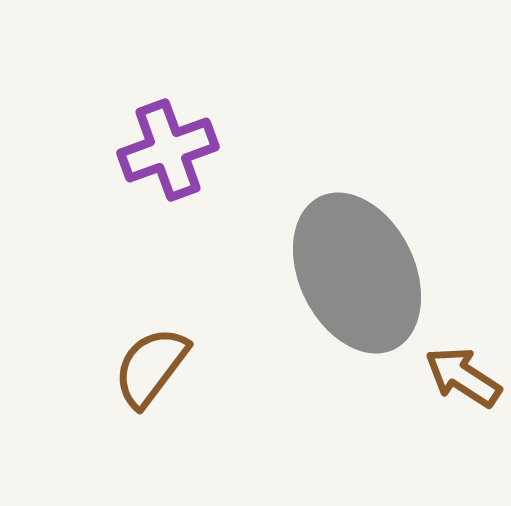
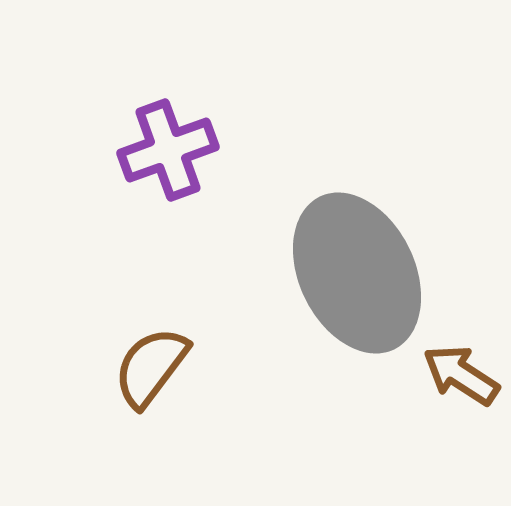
brown arrow: moved 2 px left, 2 px up
